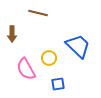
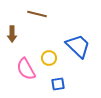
brown line: moved 1 px left, 1 px down
